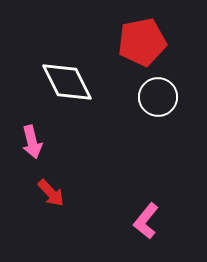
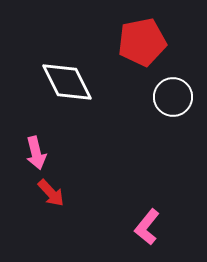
white circle: moved 15 px right
pink arrow: moved 4 px right, 11 px down
pink L-shape: moved 1 px right, 6 px down
